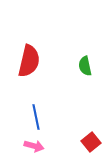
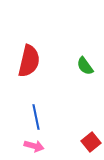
green semicircle: rotated 24 degrees counterclockwise
